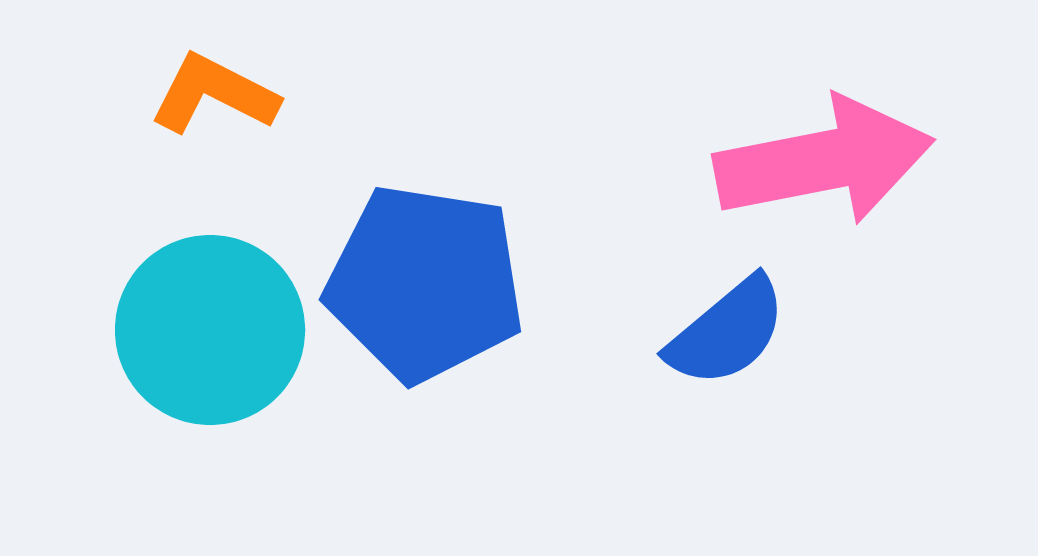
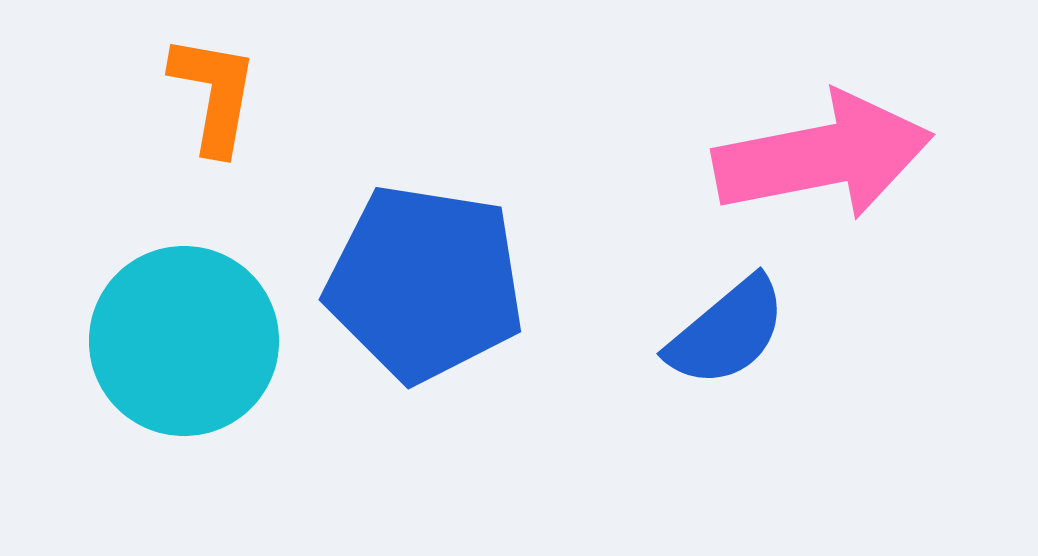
orange L-shape: rotated 73 degrees clockwise
pink arrow: moved 1 px left, 5 px up
cyan circle: moved 26 px left, 11 px down
